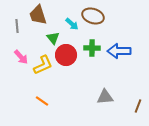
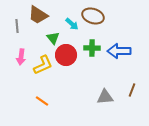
brown trapezoid: rotated 40 degrees counterclockwise
pink arrow: rotated 49 degrees clockwise
brown line: moved 6 px left, 16 px up
